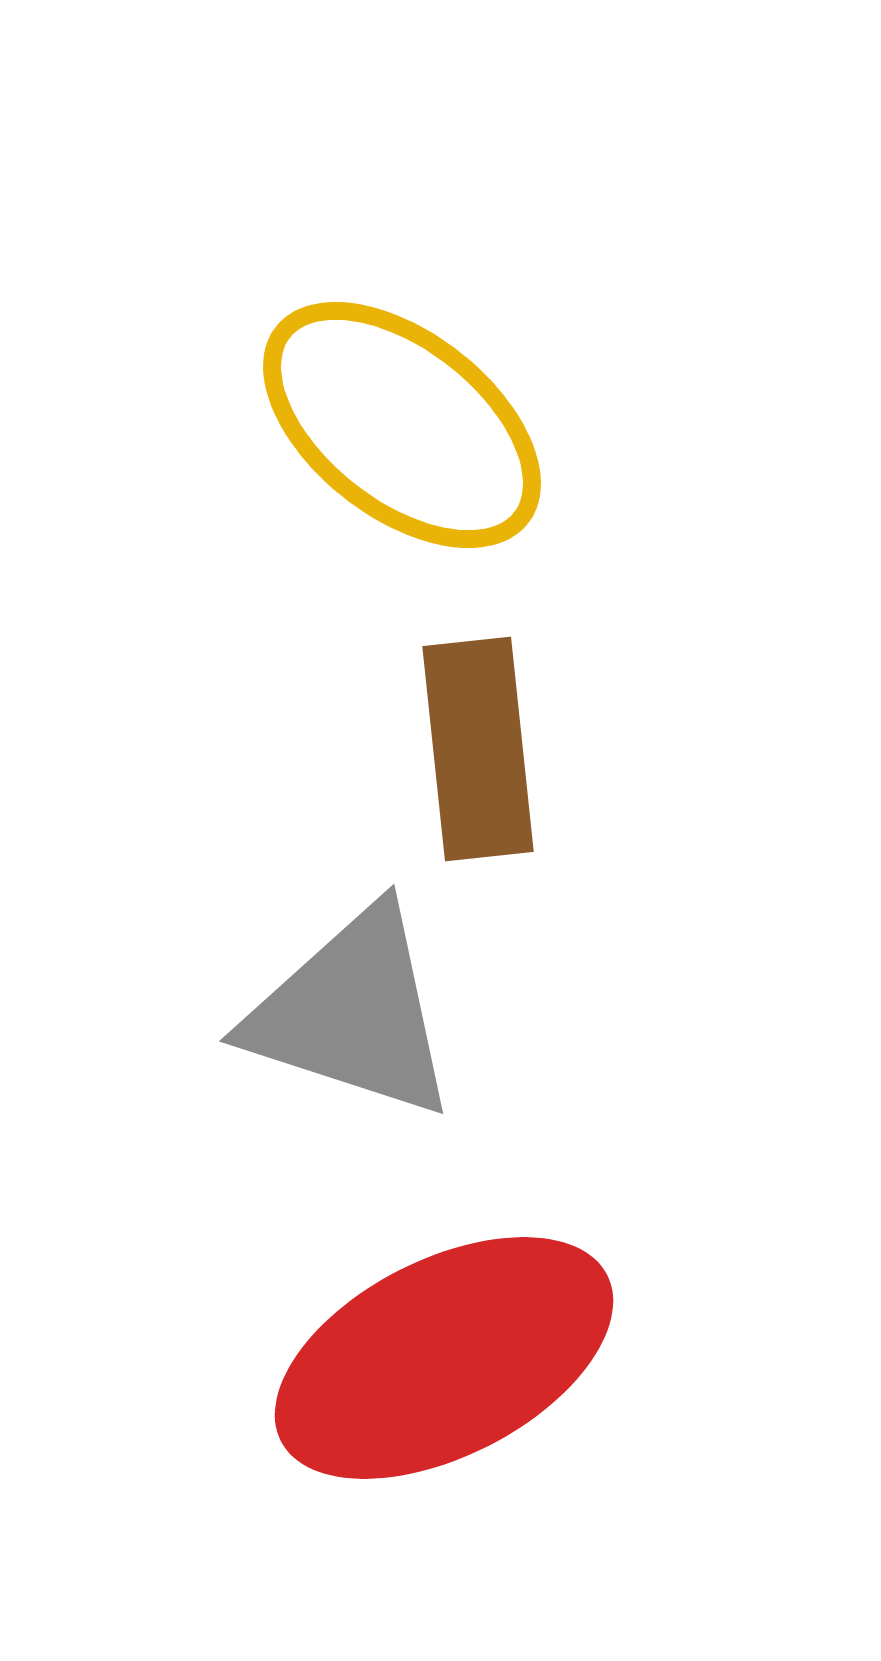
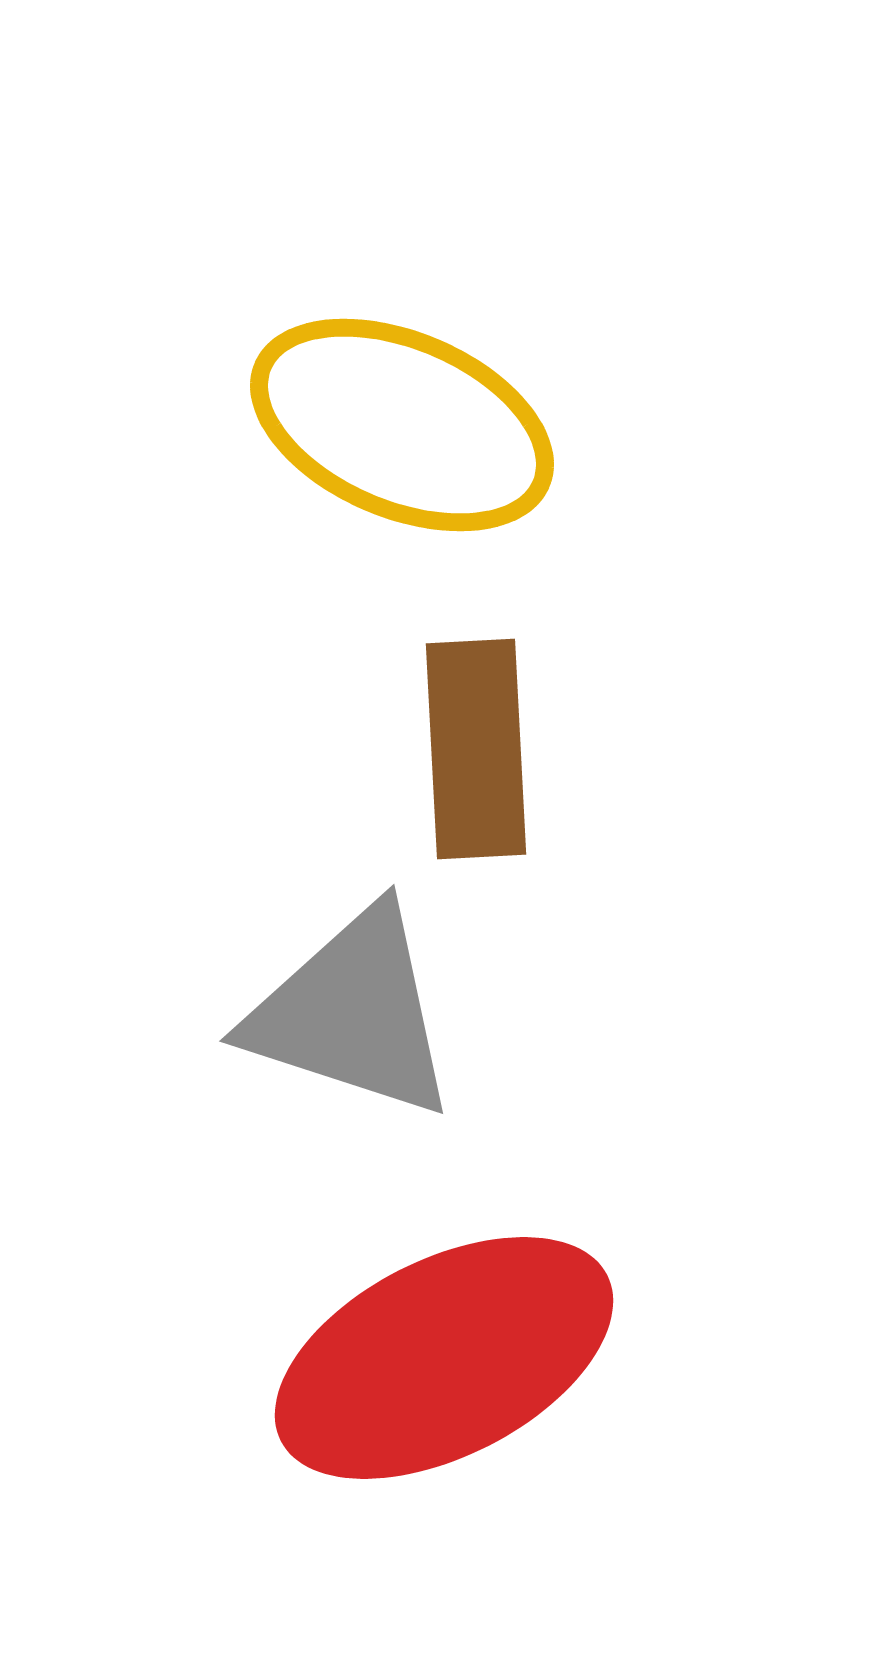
yellow ellipse: rotated 15 degrees counterclockwise
brown rectangle: moved 2 px left; rotated 3 degrees clockwise
